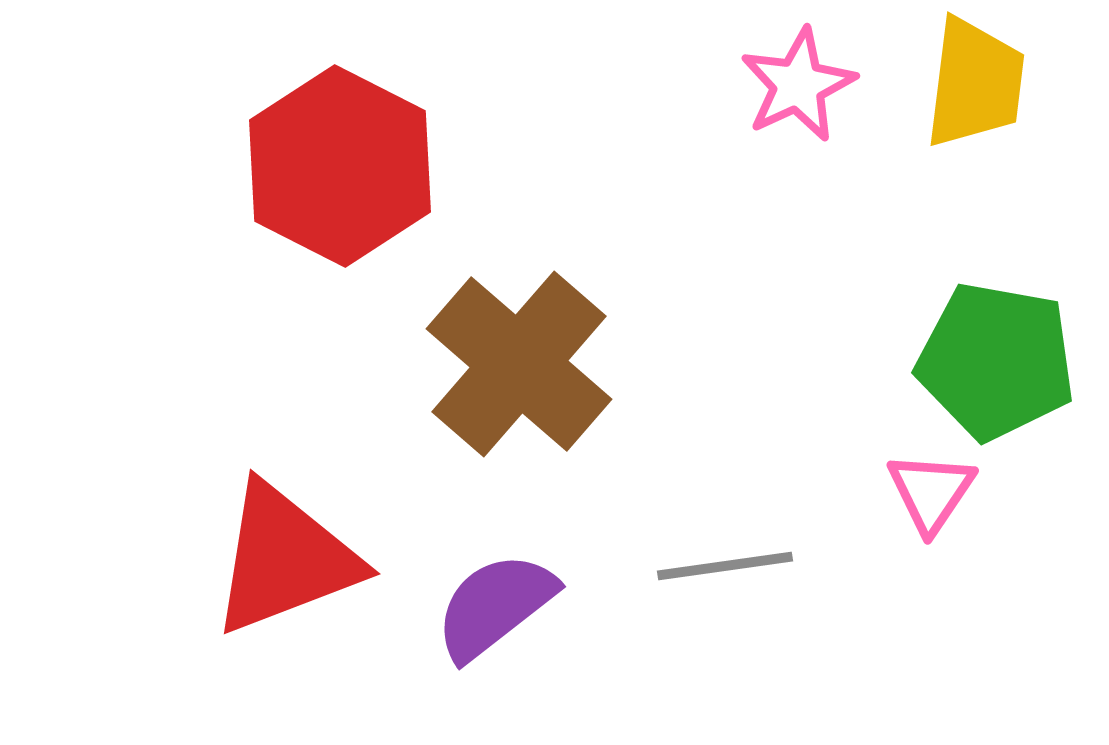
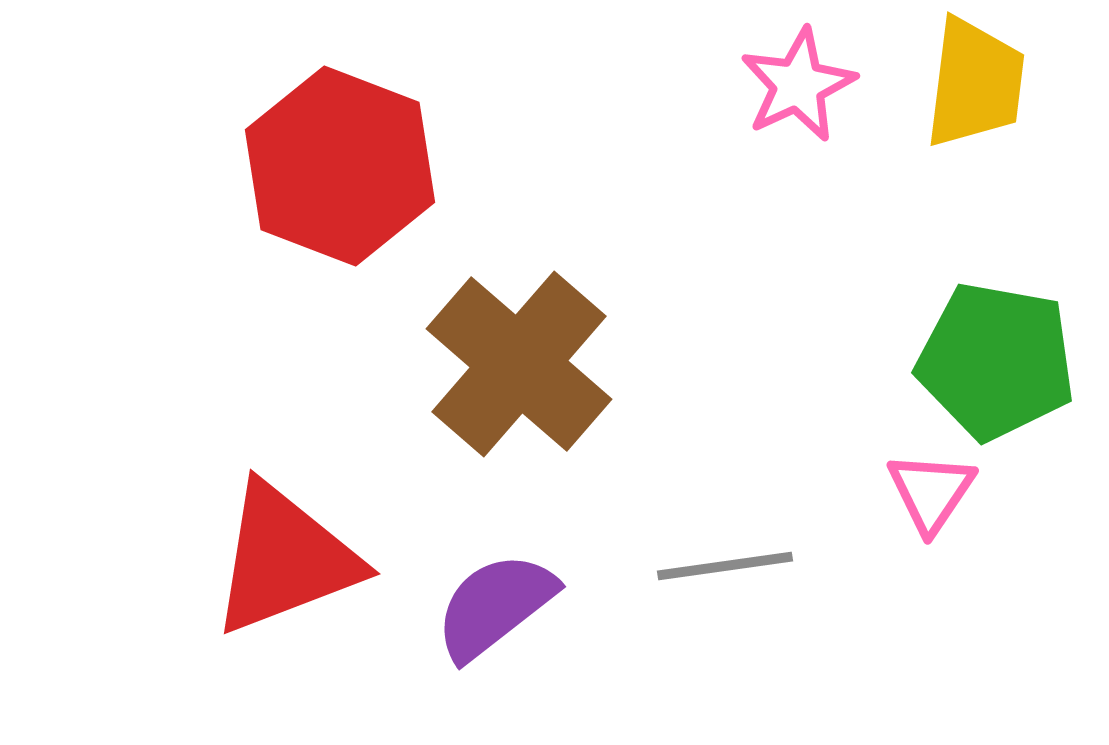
red hexagon: rotated 6 degrees counterclockwise
